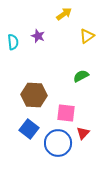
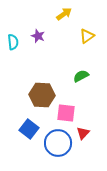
brown hexagon: moved 8 px right
